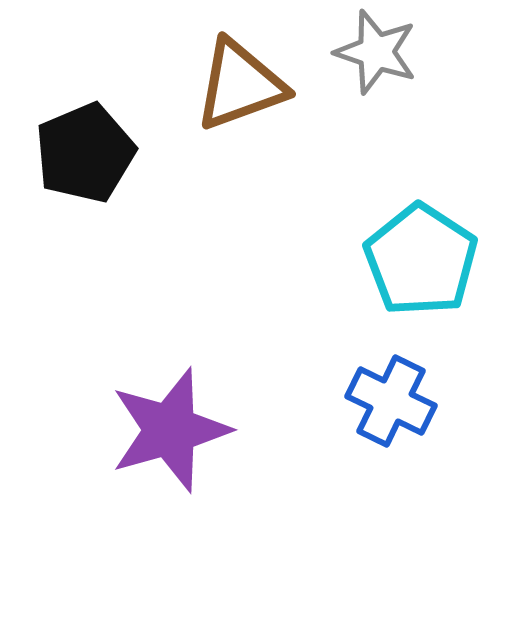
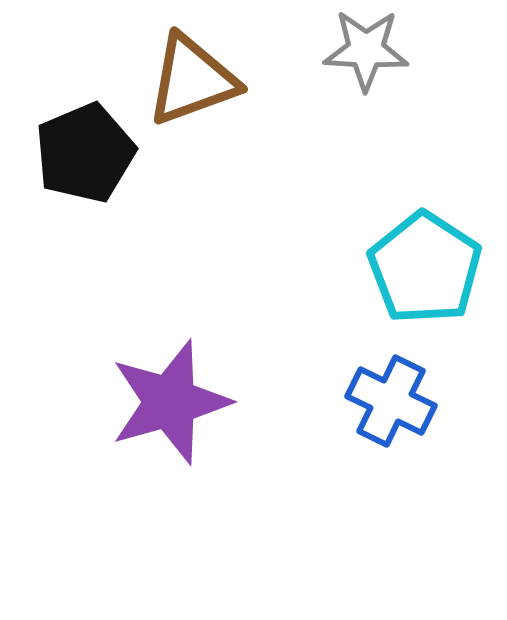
gray star: moved 10 px left, 2 px up; rotated 16 degrees counterclockwise
brown triangle: moved 48 px left, 5 px up
cyan pentagon: moved 4 px right, 8 px down
purple star: moved 28 px up
